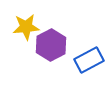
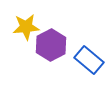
blue rectangle: rotated 68 degrees clockwise
